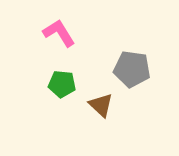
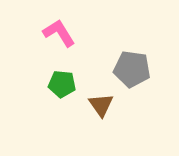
brown triangle: rotated 12 degrees clockwise
